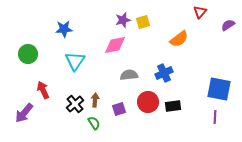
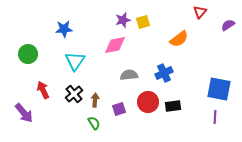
black cross: moved 1 px left, 10 px up
purple arrow: rotated 80 degrees counterclockwise
